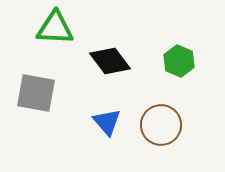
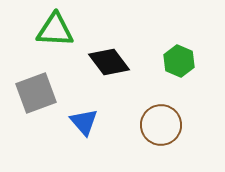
green triangle: moved 2 px down
black diamond: moved 1 px left, 1 px down
gray square: rotated 30 degrees counterclockwise
blue triangle: moved 23 px left
